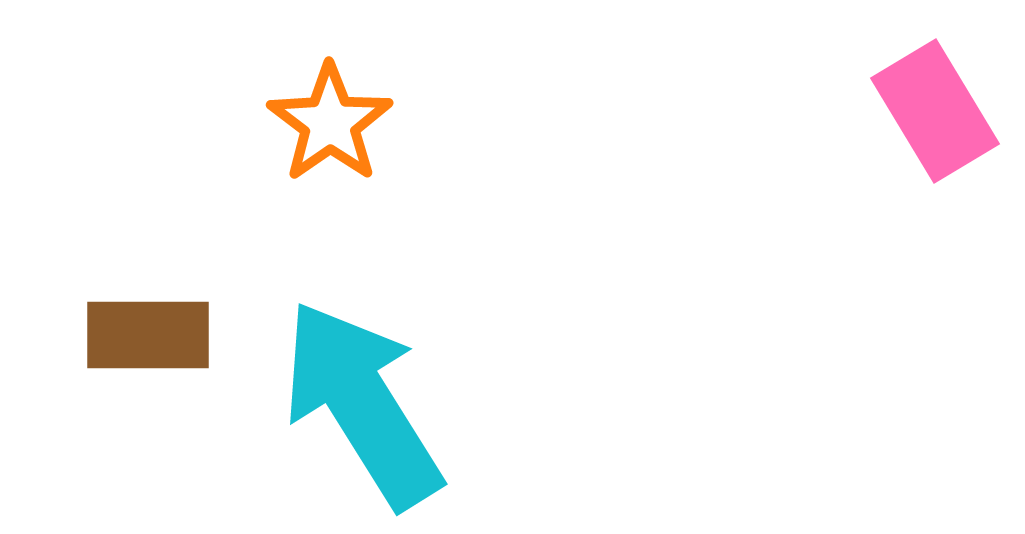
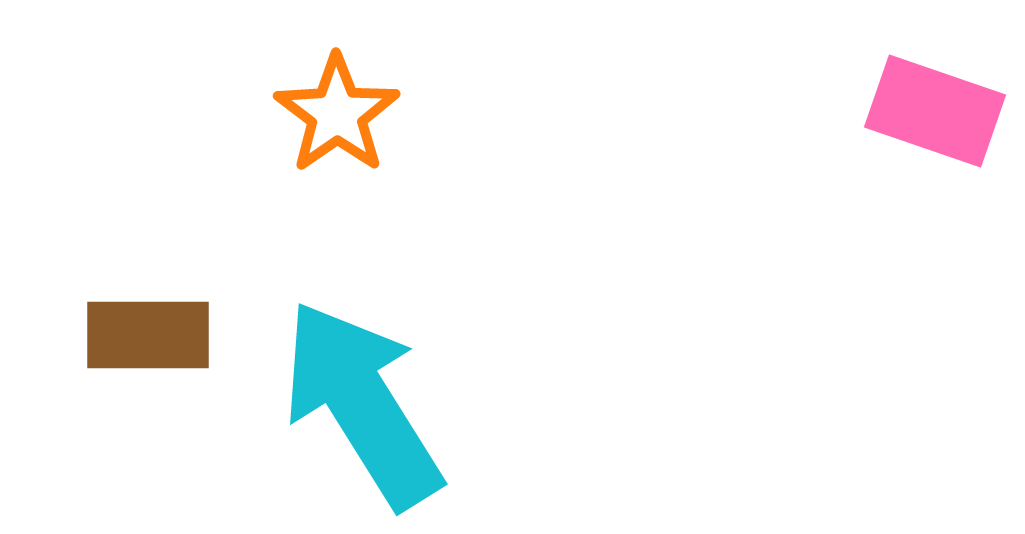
pink rectangle: rotated 40 degrees counterclockwise
orange star: moved 7 px right, 9 px up
